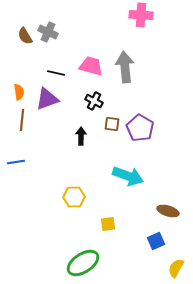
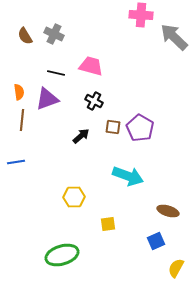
gray cross: moved 6 px right, 2 px down
gray arrow: moved 49 px right, 30 px up; rotated 40 degrees counterclockwise
brown square: moved 1 px right, 3 px down
black arrow: rotated 48 degrees clockwise
green ellipse: moved 21 px left, 8 px up; rotated 16 degrees clockwise
